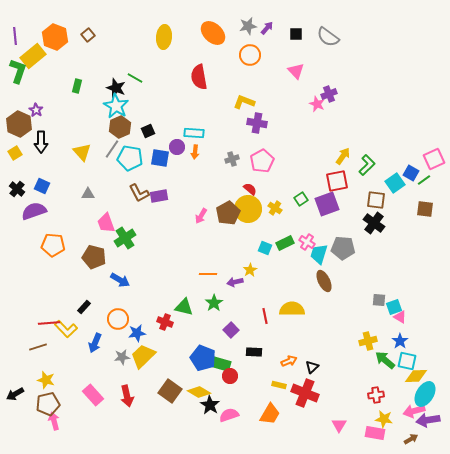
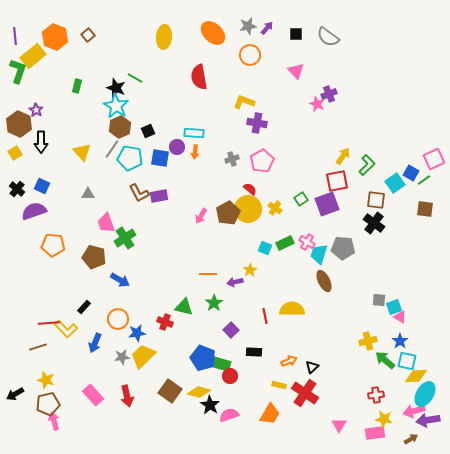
yellow diamond at (199, 392): rotated 15 degrees counterclockwise
red cross at (305, 393): rotated 12 degrees clockwise
pink rectangle at (375, 433): rotated 18 degrees counterclockwise
